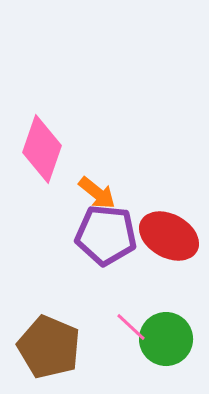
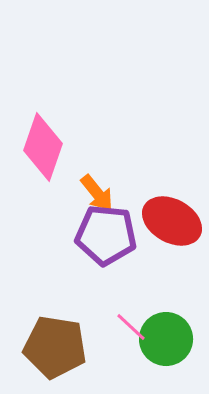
pink diamond: moved 1 px right, 2 px up
orange arrow: rotated 12 degrees clockwise
red ellipse: moved 3 px right, 15 px up
brown pentagon: moved 6 px right; rotated 14 degrees counterclockwise
